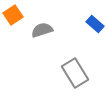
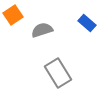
blue rectangle: moved 8 px left, 1 px up
gray rectangle: moved 17 px left
